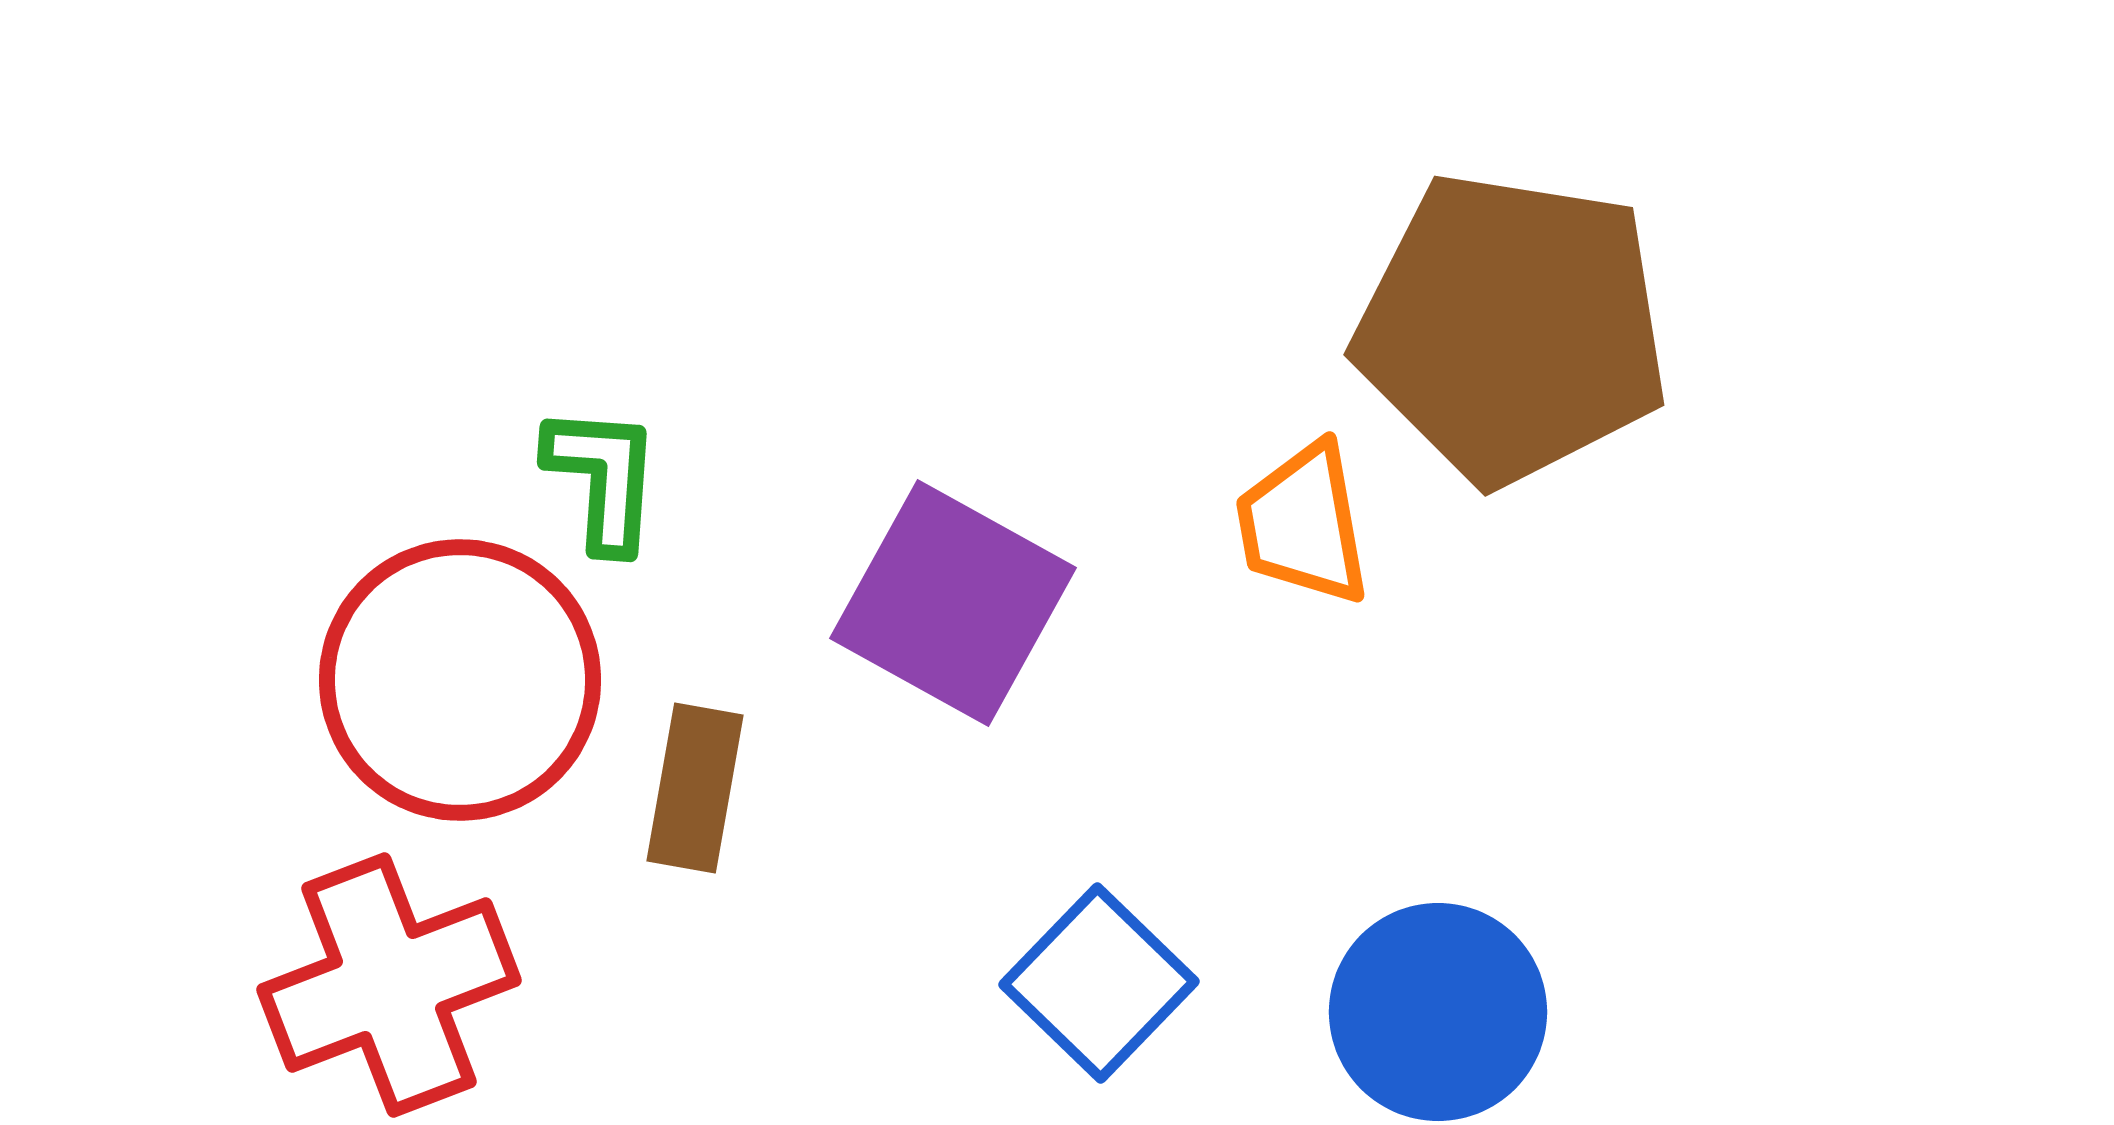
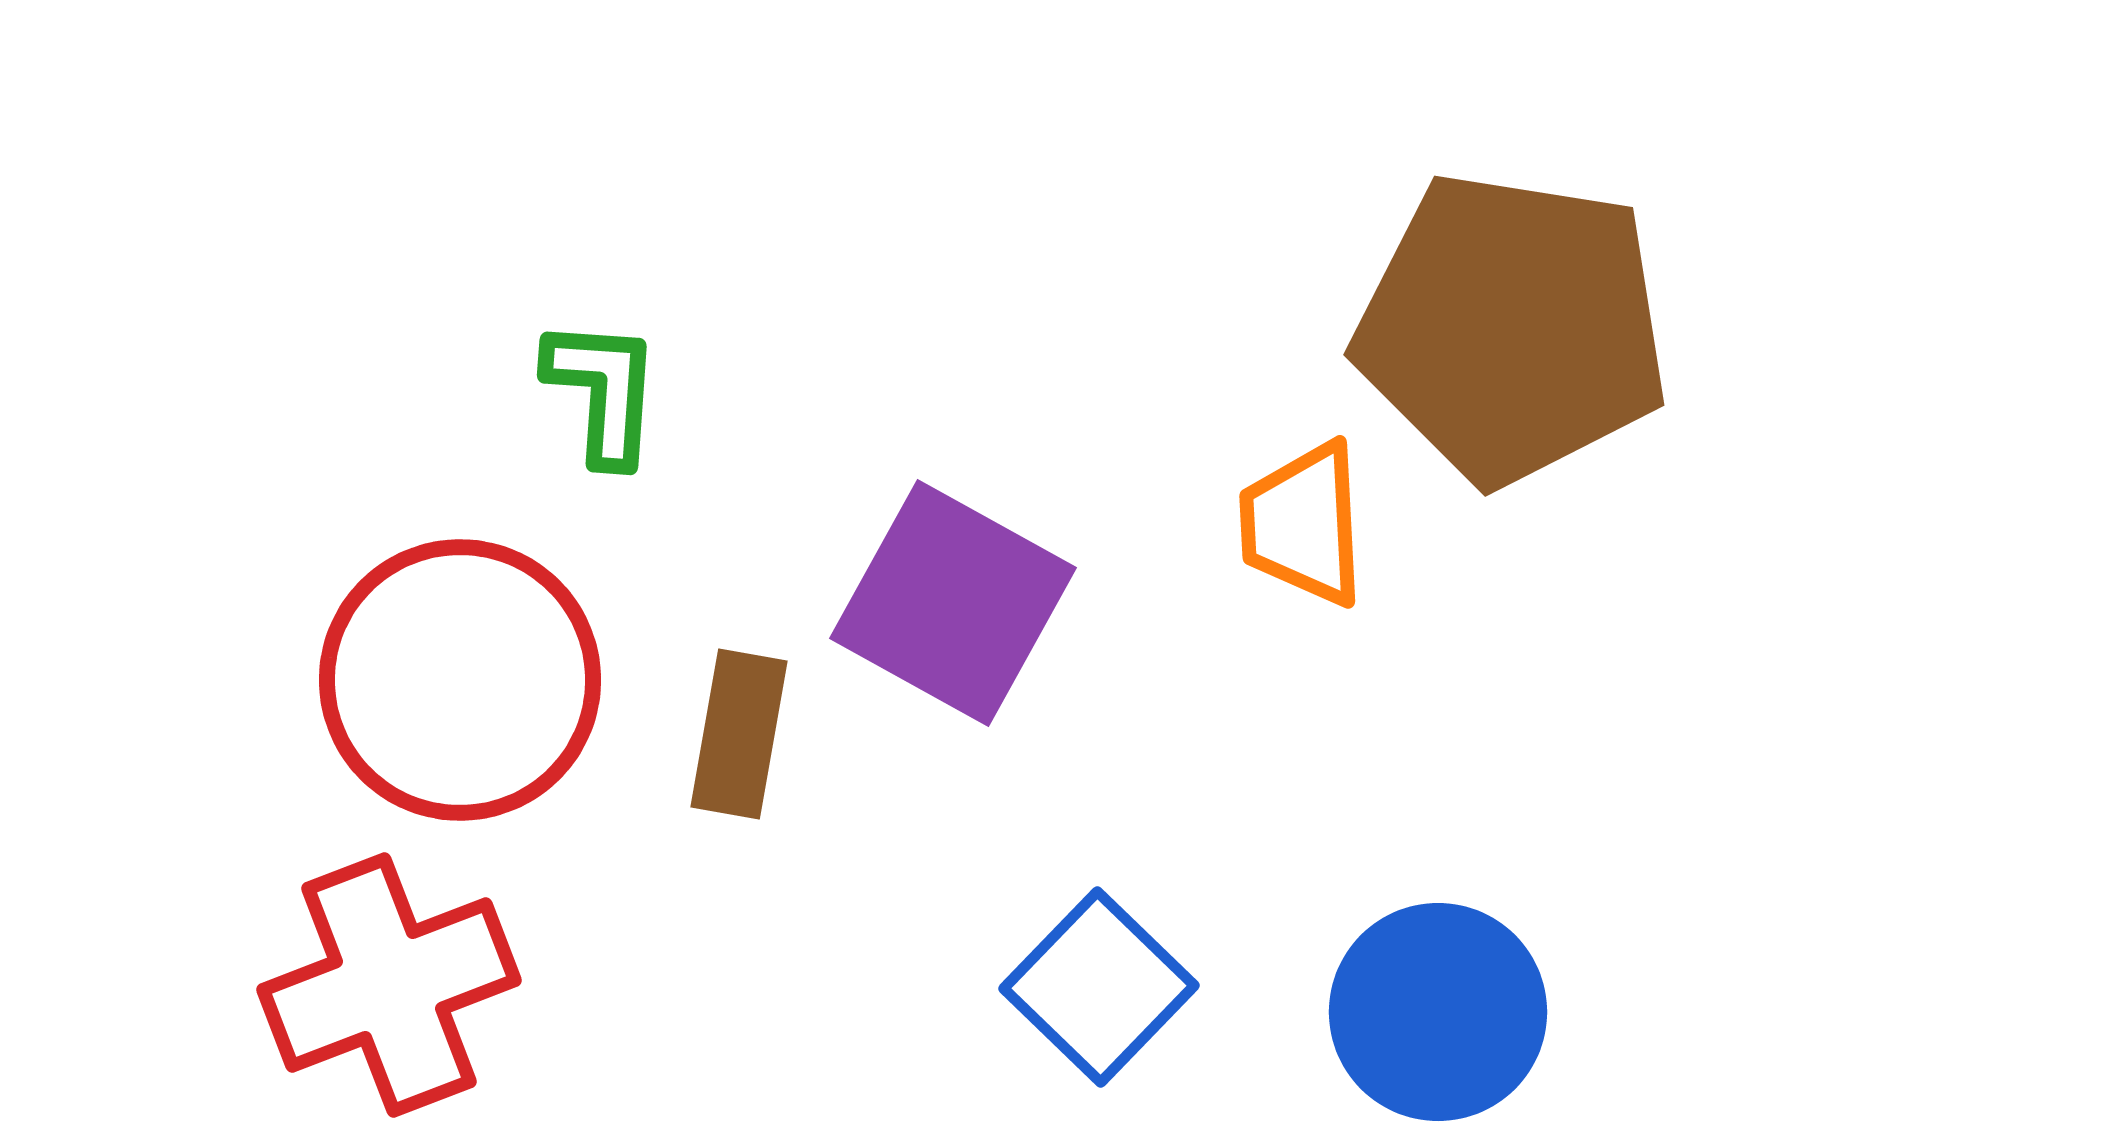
green L-shape: moved 87 px up
orange trapezoid: rotated 7 degrees clockwise
brown rectangle: moved 44 px right, 54 px up
blue square: moved 4 px down
